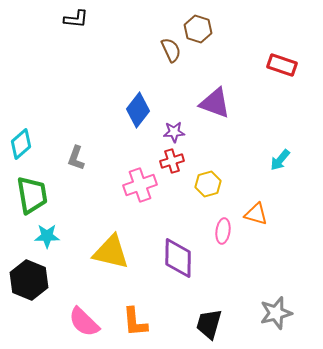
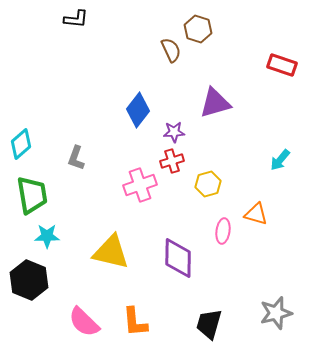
purple triangle: rotated 36 degrees counterclockwise
